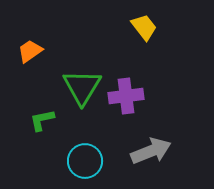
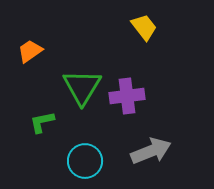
purple cross: moved 1 px right
green L-shape: moved 2 px down
